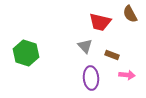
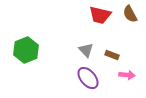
red trapezoid: moved 7 px up
gray triangle: moved 1 px right, 4 px down
green hexagon: moved 3 px up; rotated 20 degrees clockwise
purple ellipse: moved 3 px left; rotated 35 degrees counterclockwise
